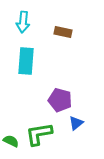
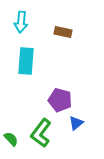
cyan arrow: moved 2 px left
green L-shape: moved 2 px right, 1 px up; rotated 44 degrees counterclockwise
green semicircle: moved 2 px up; rotated 21 degrees clockwise
